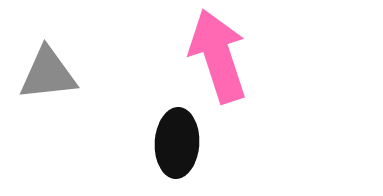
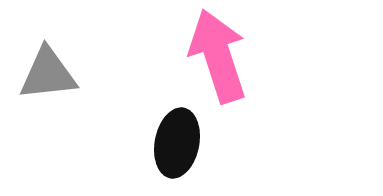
black ellipse: rotated 8 degrees clockwise
